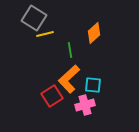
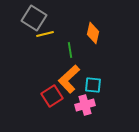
orange diamond: moved 1 px left; rotated 35 degrees counterclockwise
